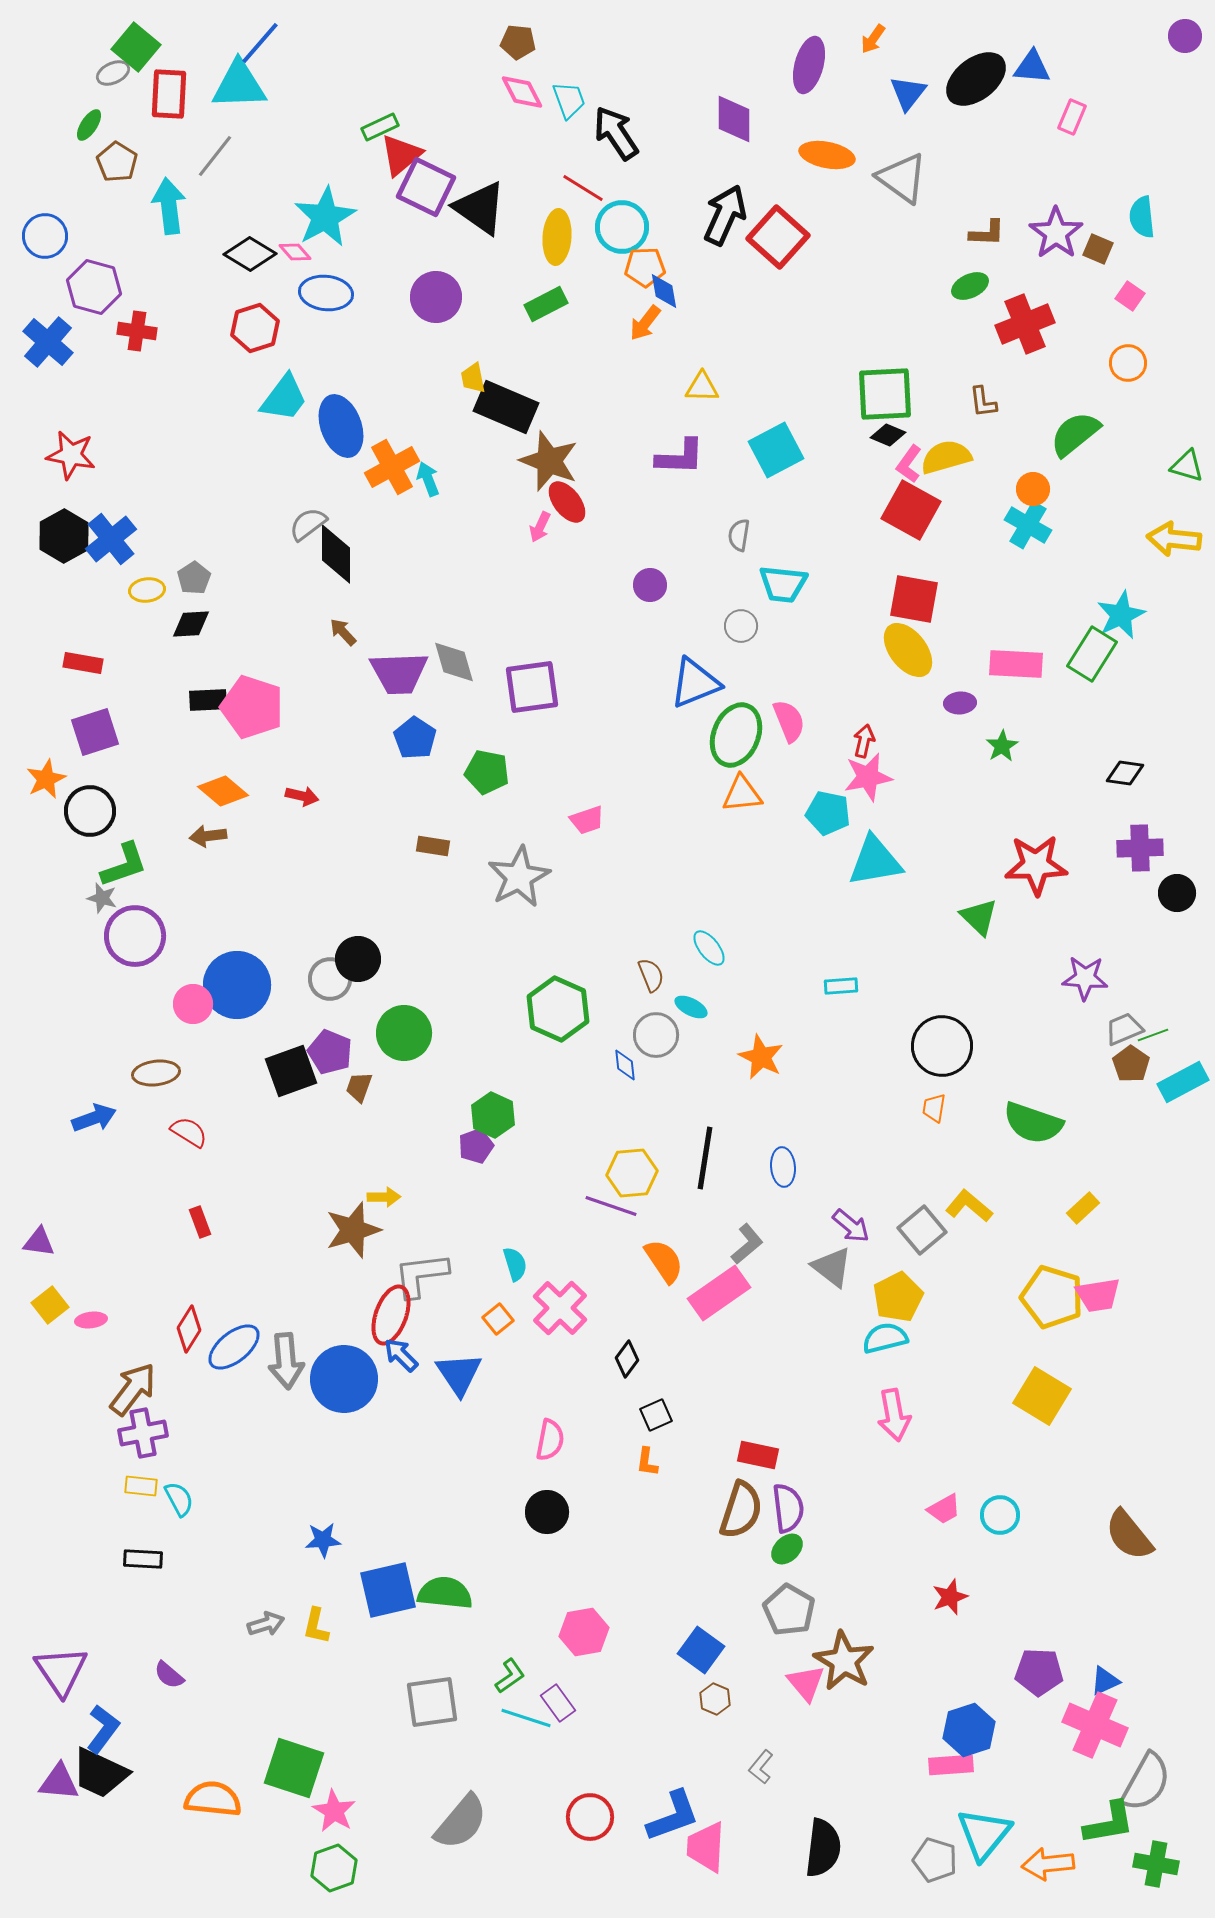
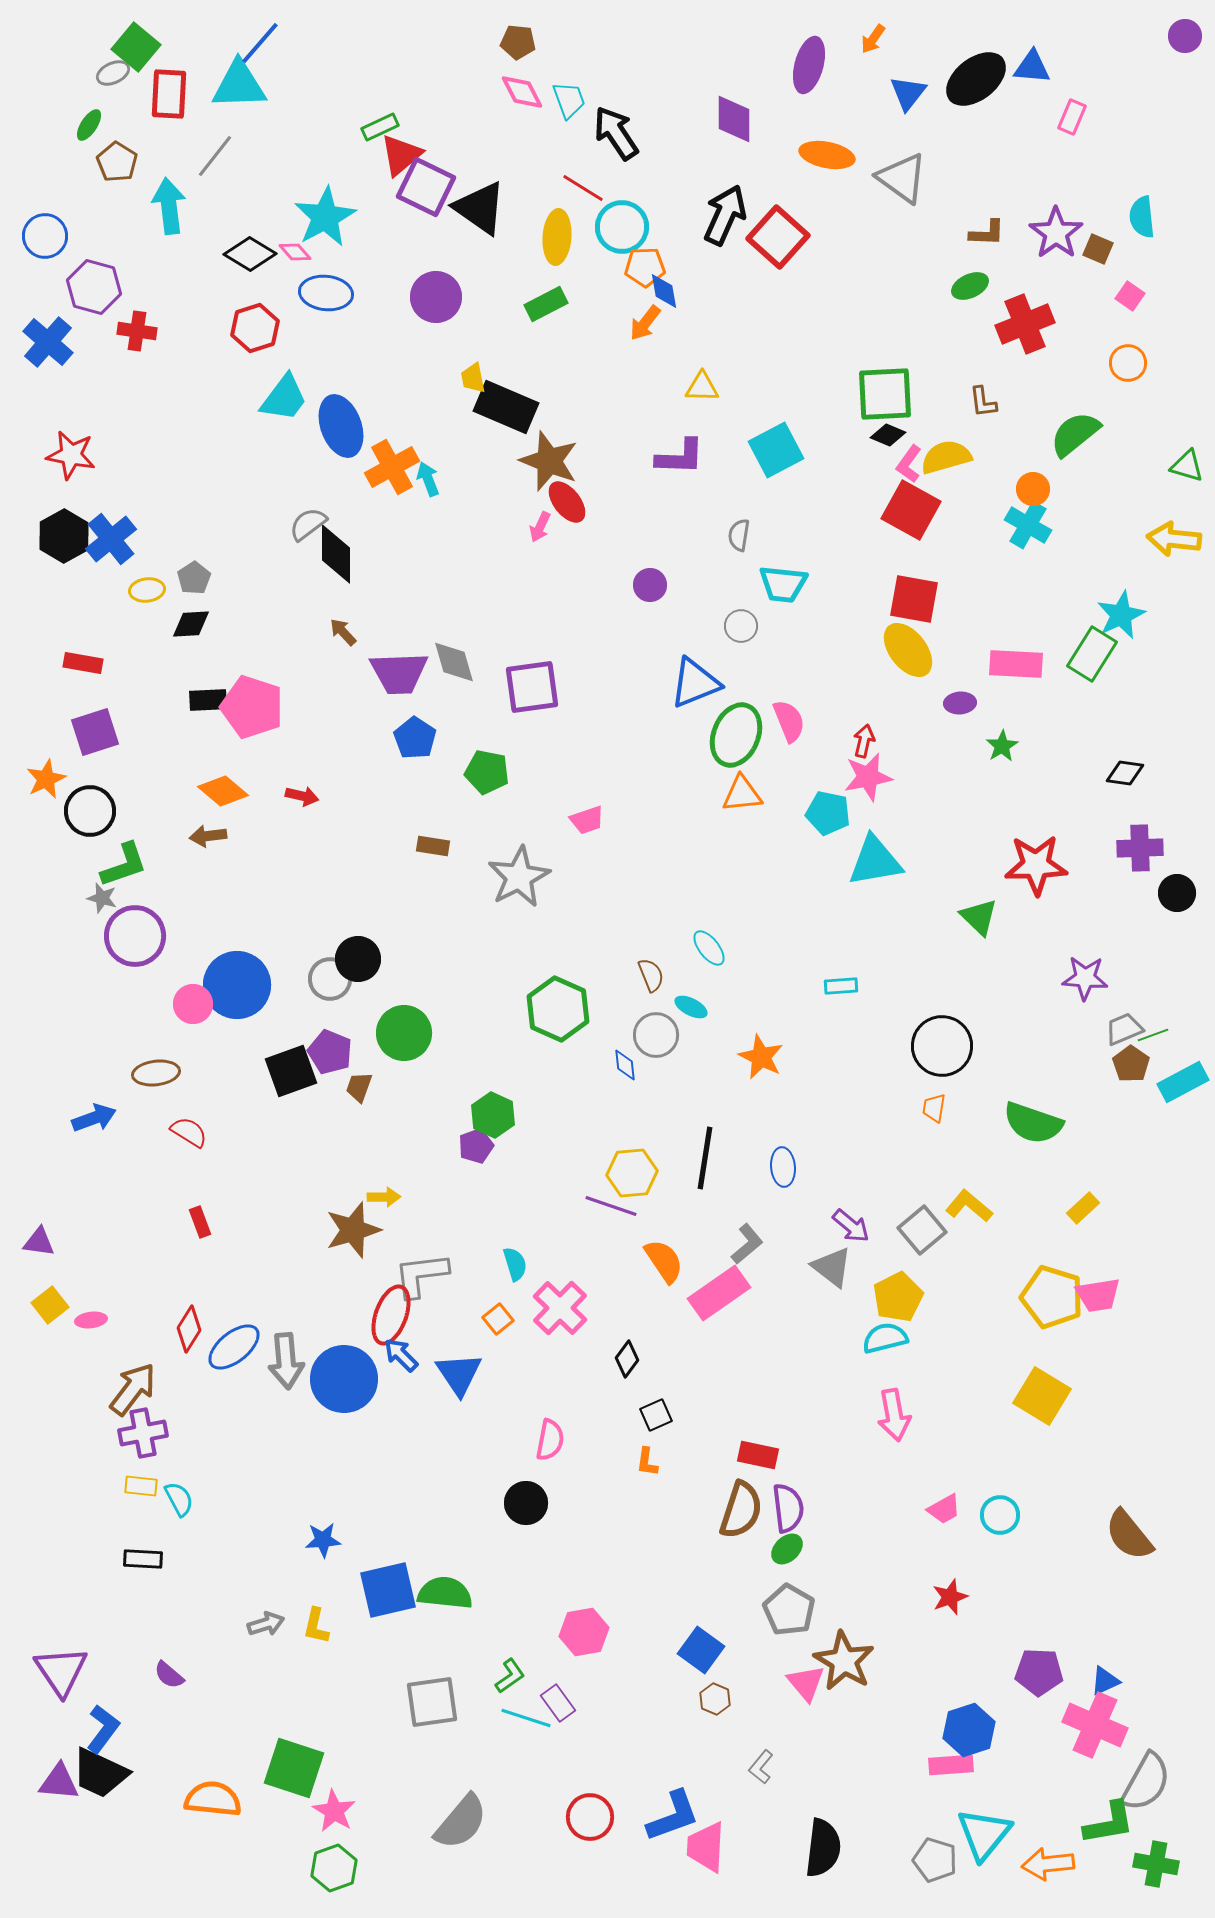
black circle at (547, 1512): moved 21 px left, 9 px up
